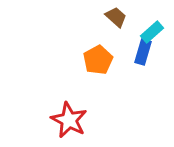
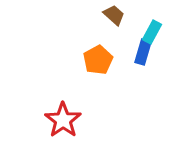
brown trapezoid: moved 2 px left, 2 px up
cyan rectangle: rotated 20 degrees counterclockwise
red star: moved 6 px left; rotated 9 degrees clockwise
